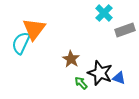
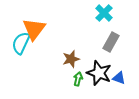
gray rectangle: moved 14 px left, 12 px down; rotated 42 degrees counterclockwise
brown star: rotated 24 degrees clockwise
black star: moved 1 px left
green arrow: moved 3 px left, 4 px up; rotated 56 degrees clockwise
